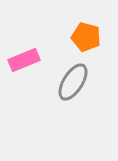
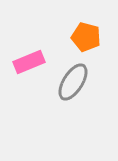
pink rectangle: moved 5 px right, 2 px down
